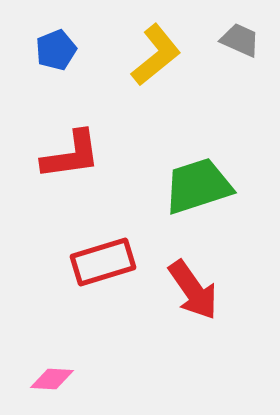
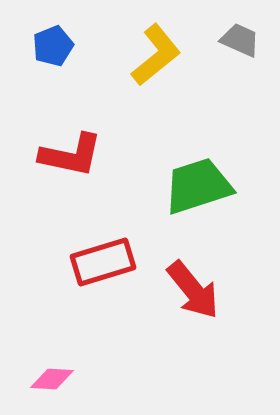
blue pentagon: moved 3 px left, 4 px up
red L-shape: rotated 20 degrees clockwise
red arrow: rotated 4 degrees counterclockwise
